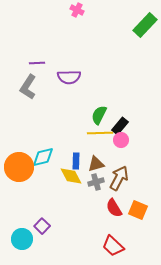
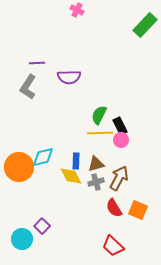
black rectangle: rotated 66 degrees counterclockwise
